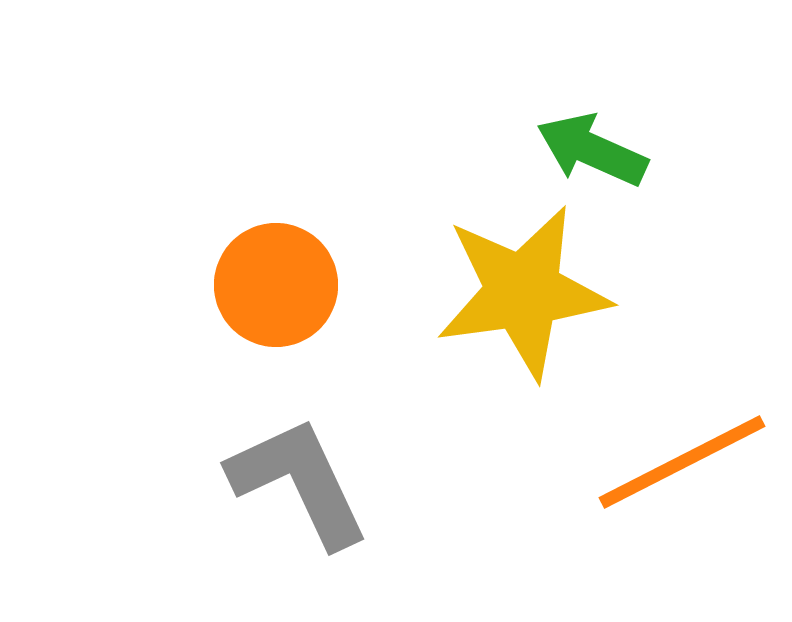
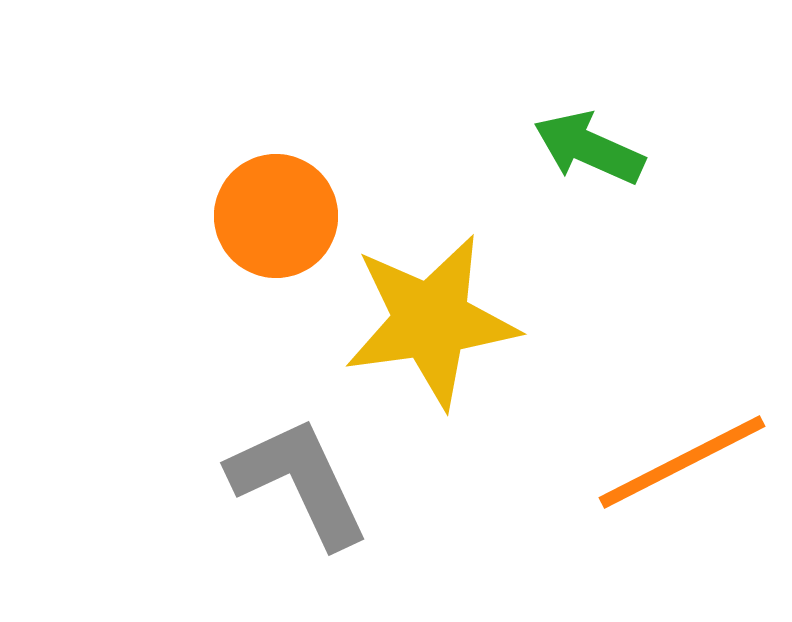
green arrow: moved 3 px left, 2 px up
orange circle: moved 69 px up
yellow star: moved 92 px left, 29 px down
